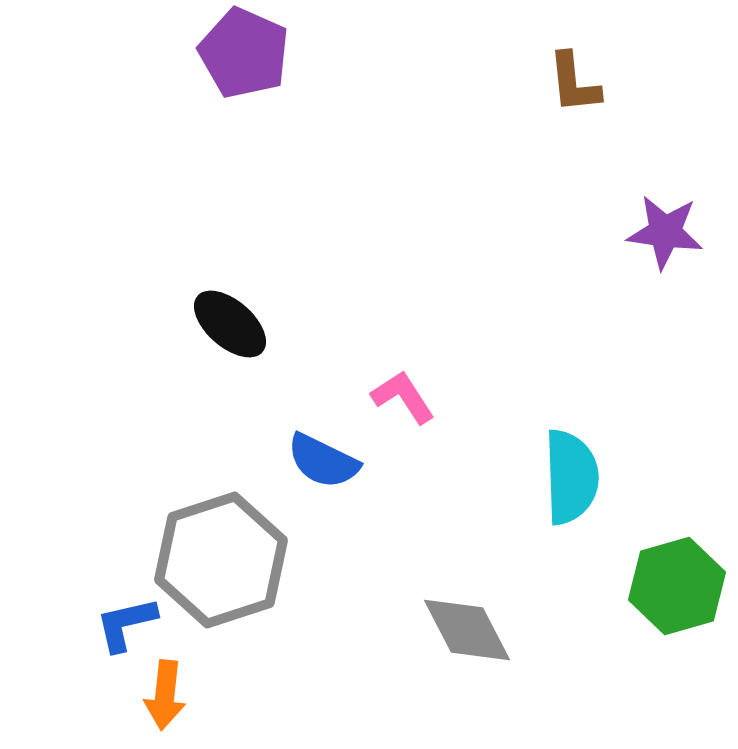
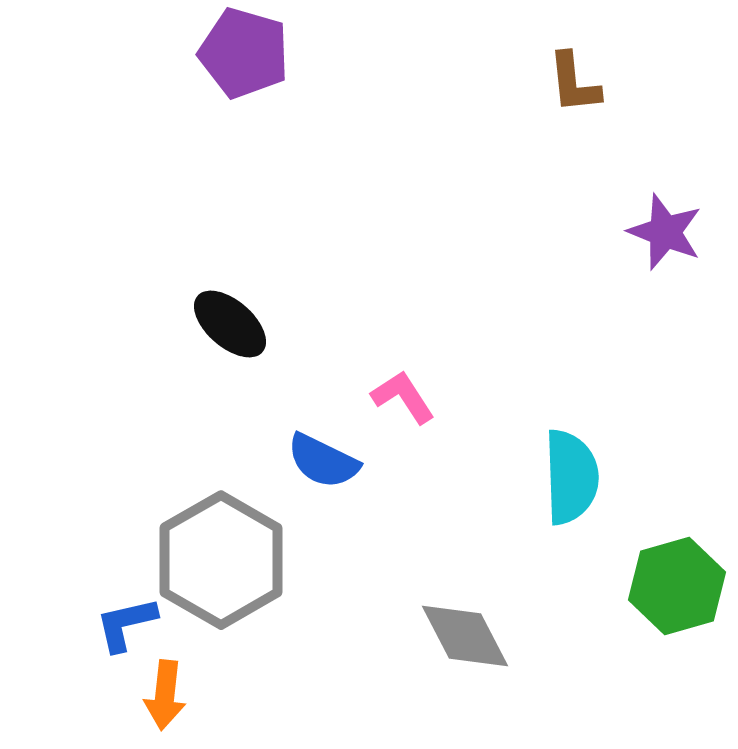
purple pentagon: rotated 8 degrees counterclockwise
purple star: rotated 14 degrees clockwise
gray hexagon: rotated 12 degrees counterclockwise
gray diamond: moved 2 px left, 6 px down
